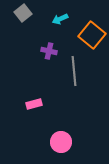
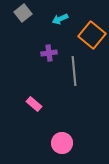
purple cross: moved 2 px down; rotated 21 degrees counterclockwise
pink rectangle: rotated 56 degrees clockwise
pink circle: moved 1 px right, 1 px down
